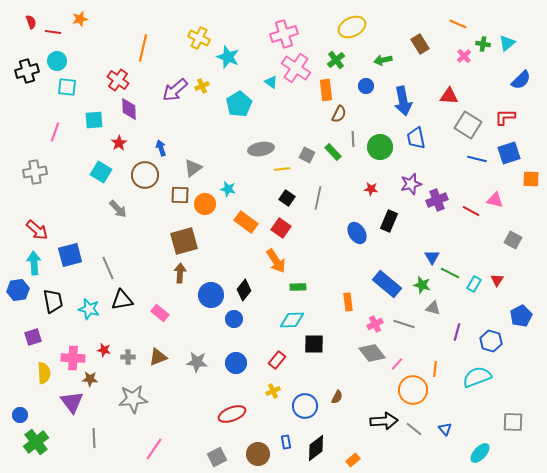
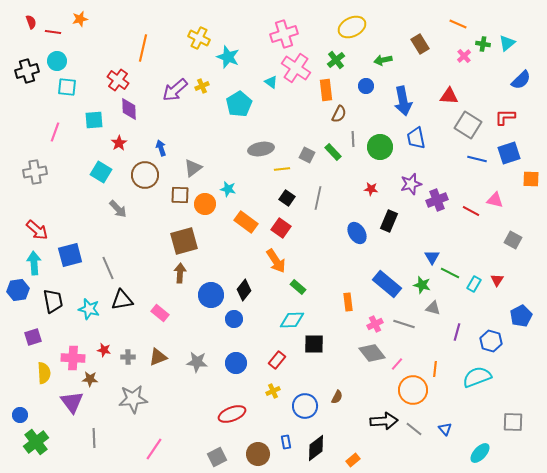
green rectangle at (298, 287): rotated 42 degrees clockwise
